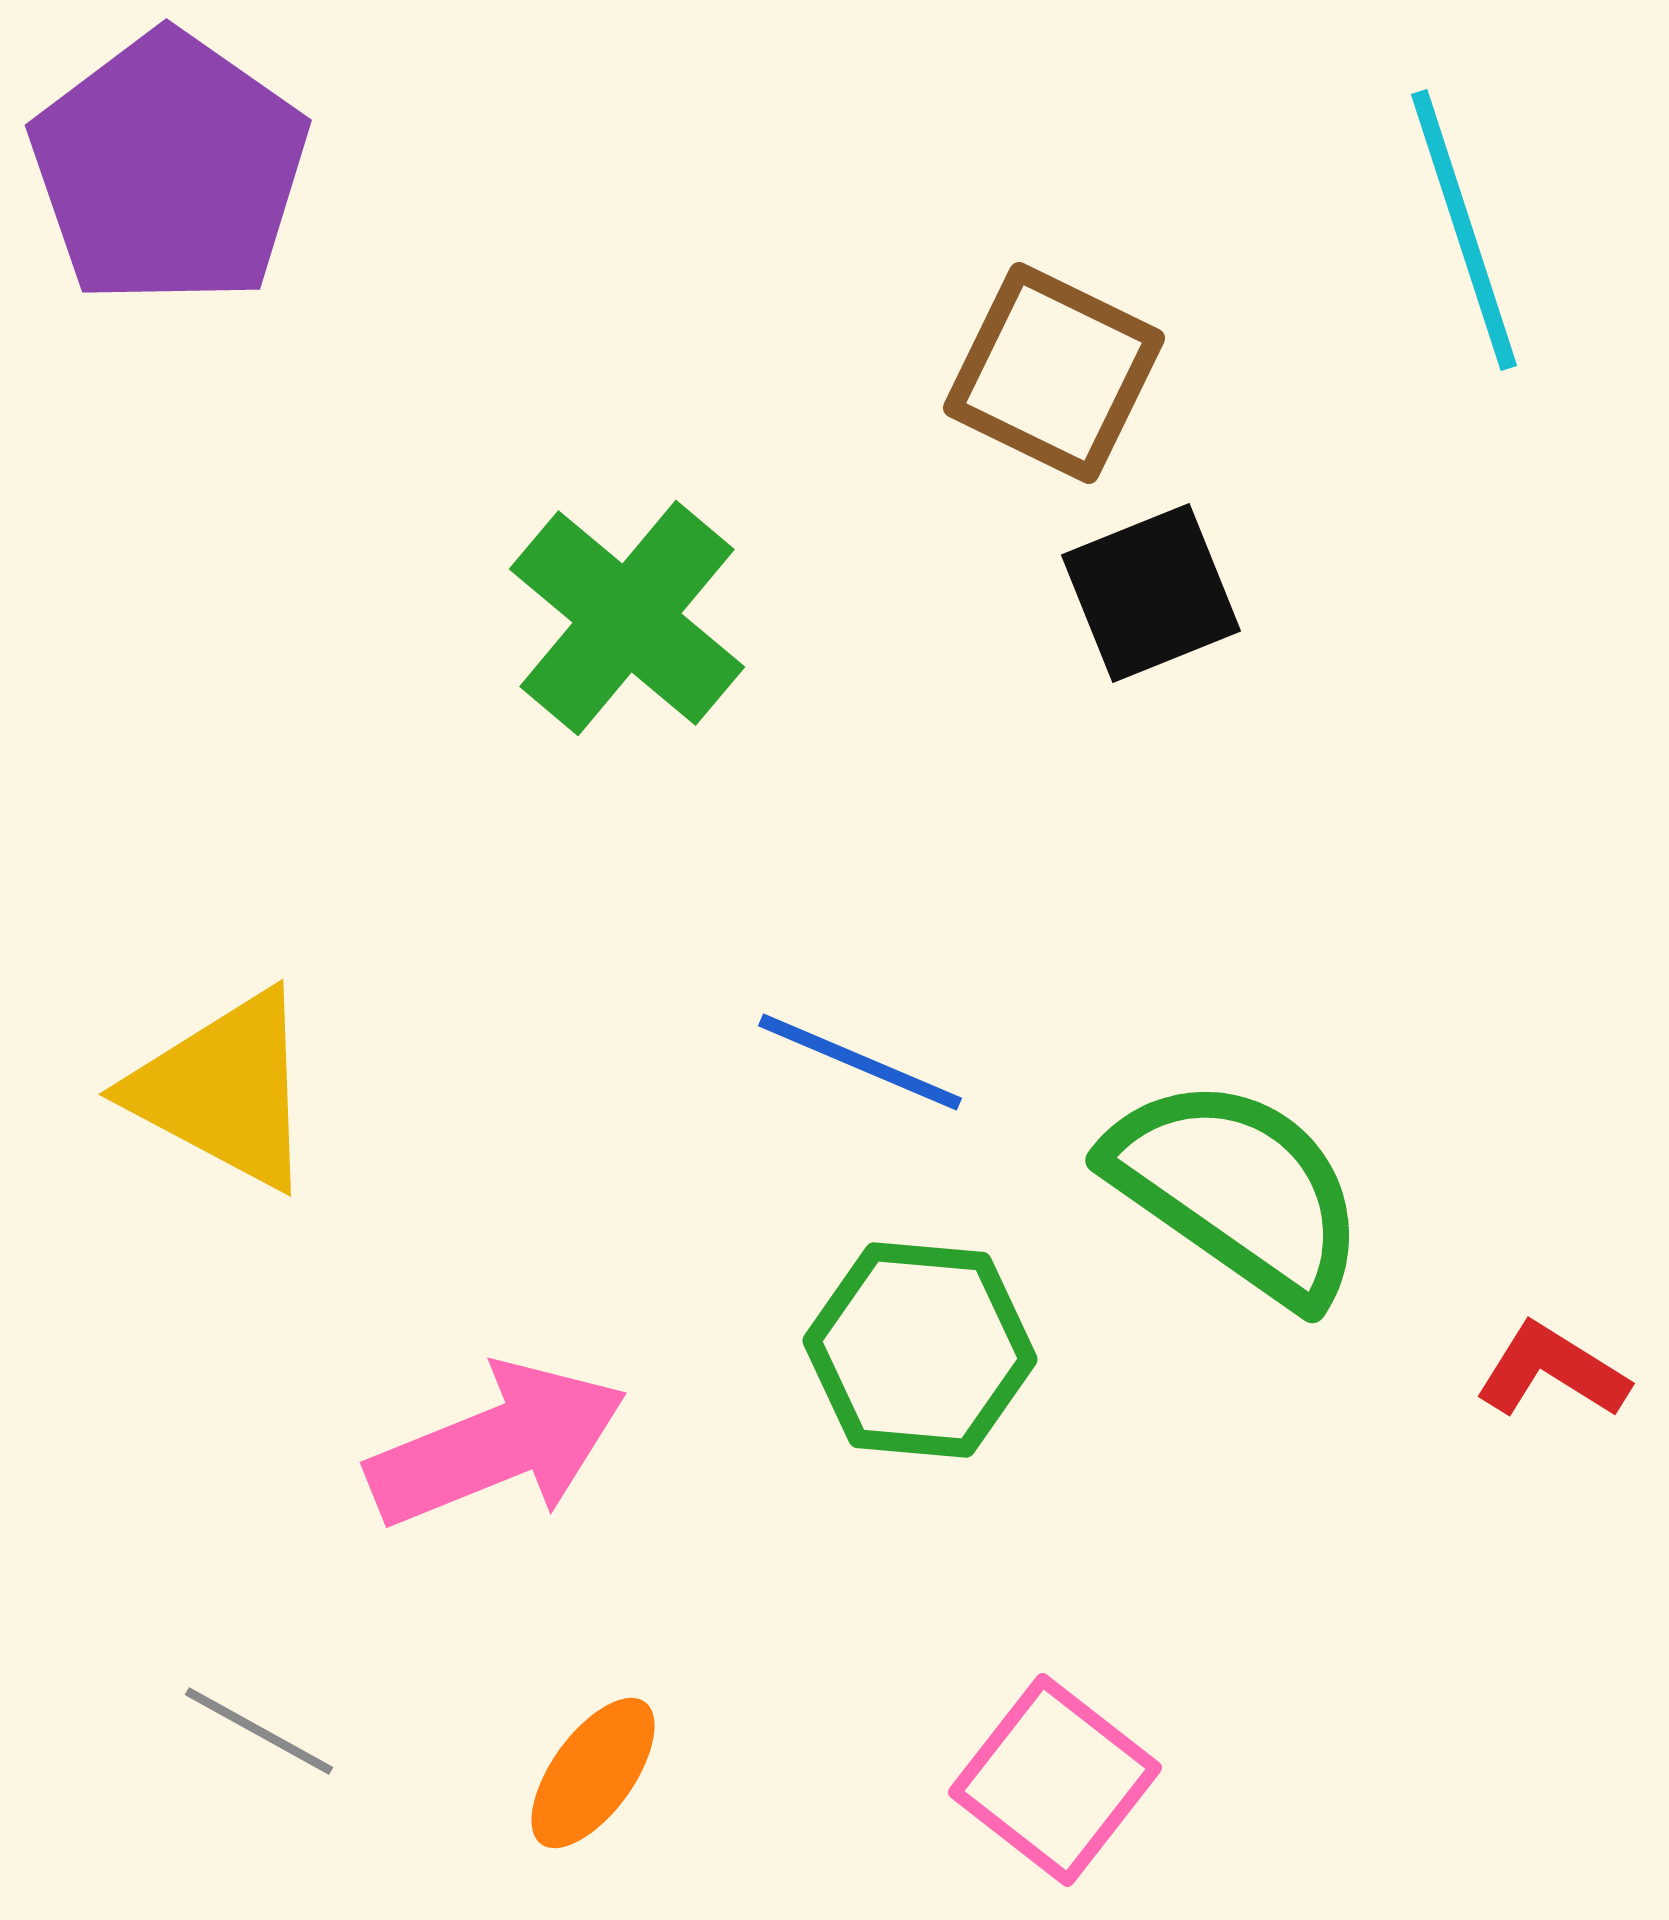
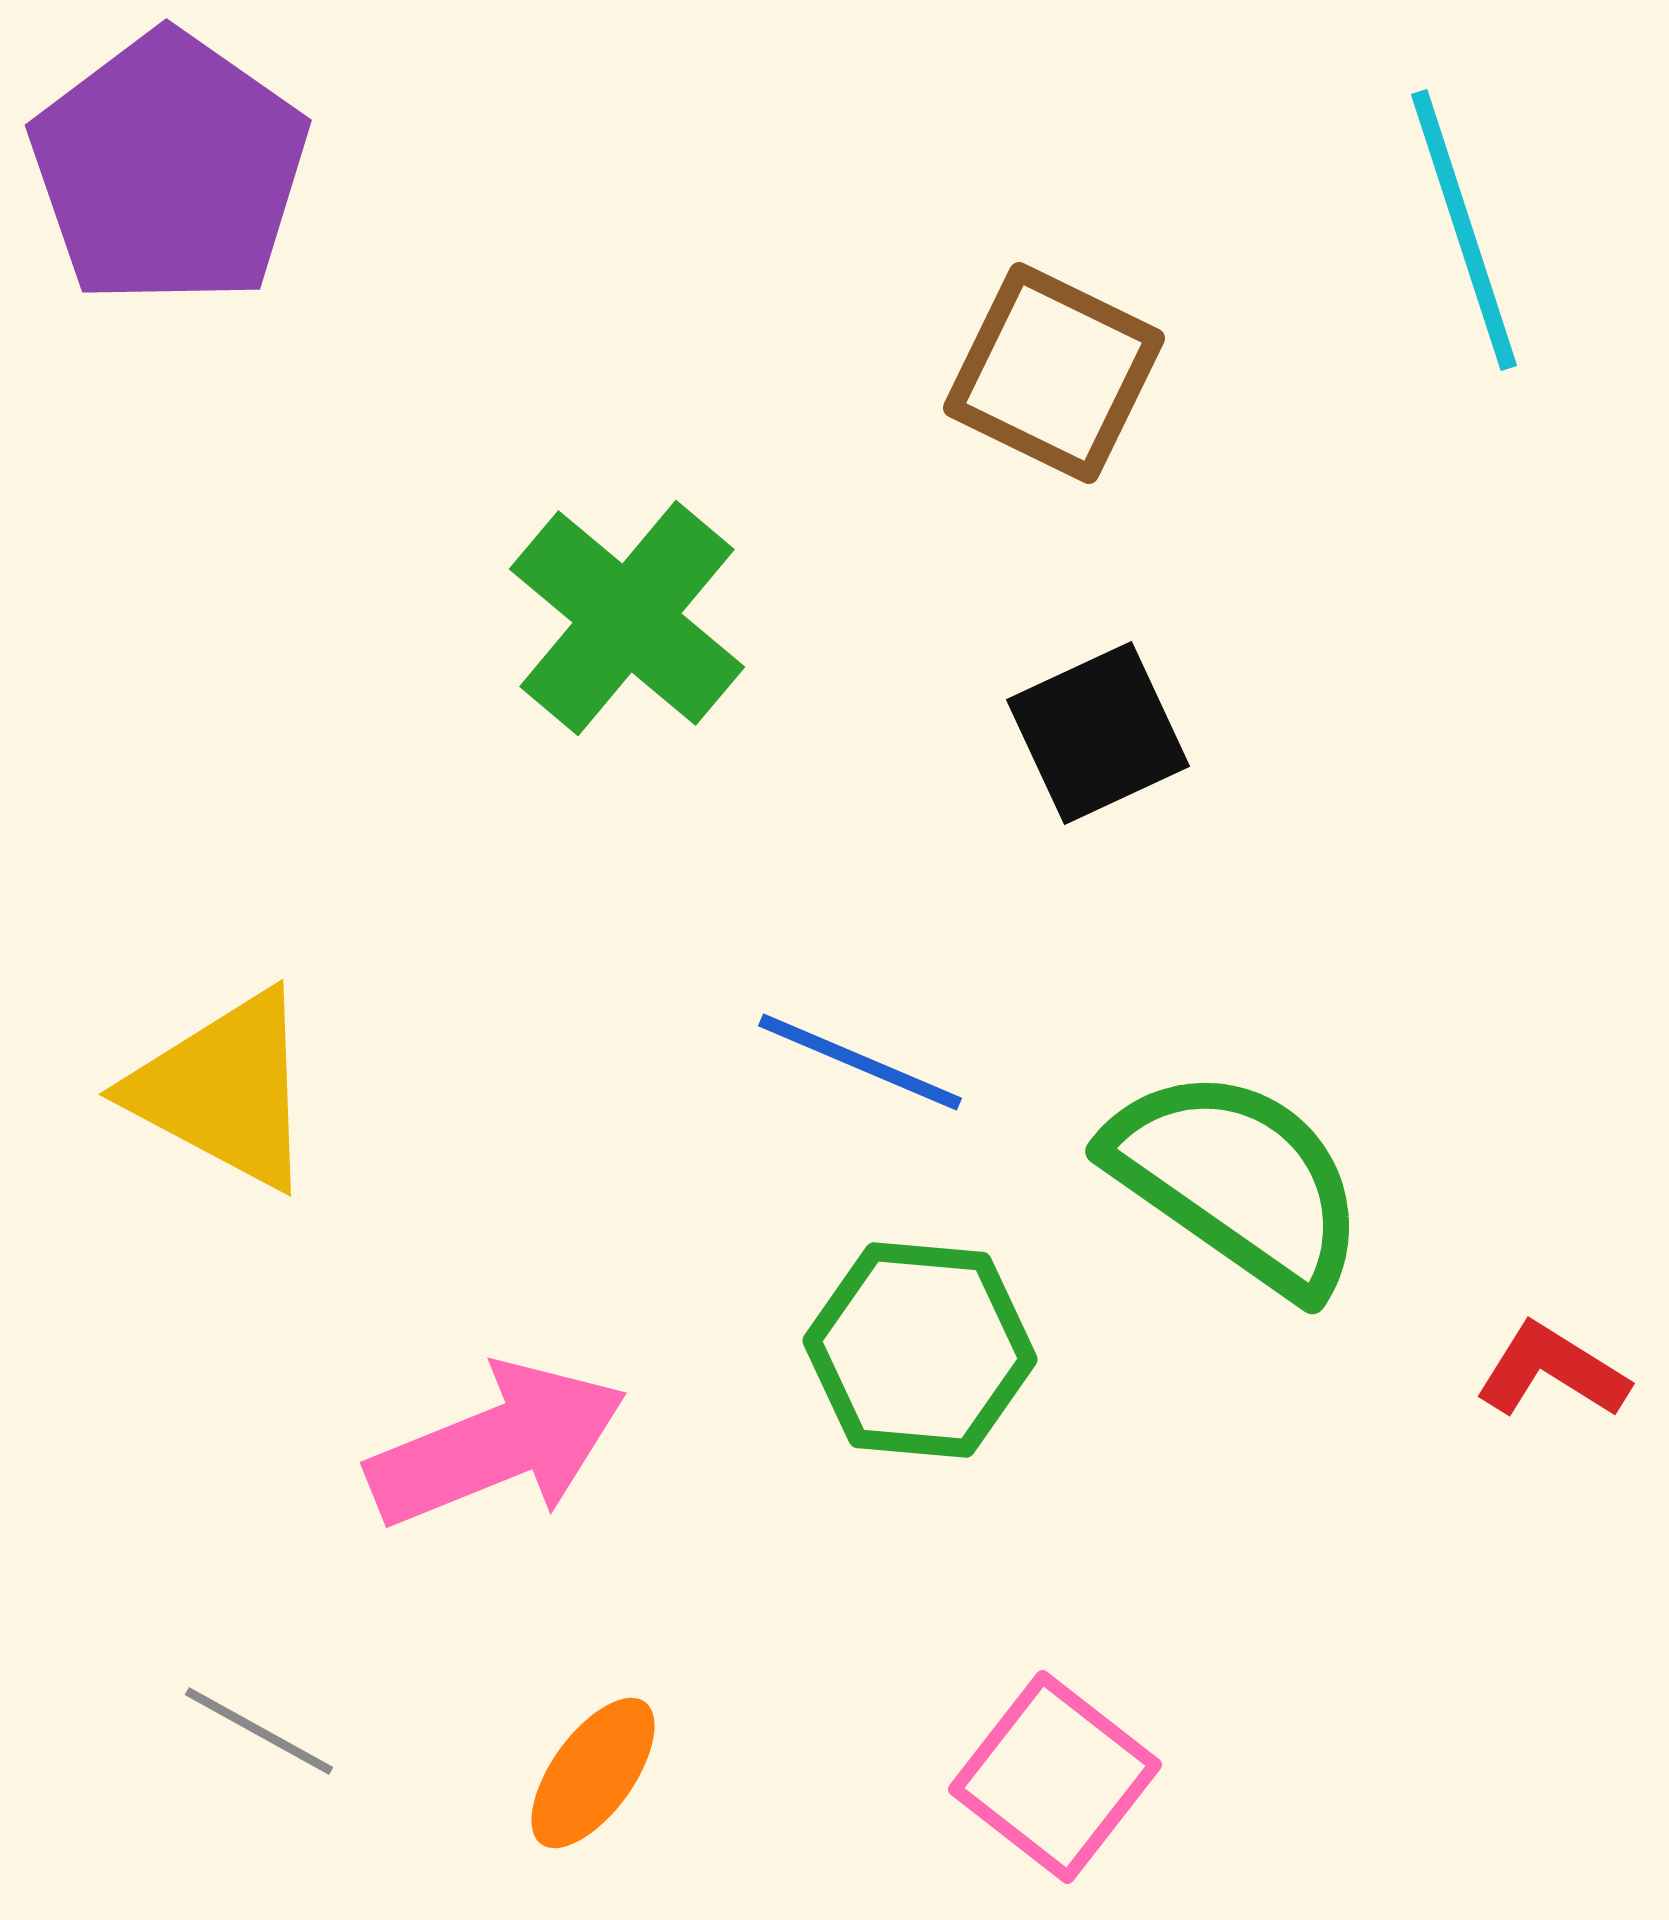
black square: moved 53 px left, 140 px down; rotated 3 degrees counterclockwise
green semicircle: moved 9 px up
pink square: moved 3 px up
